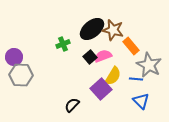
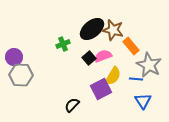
black square: moved 1 px left, 1 px down
purple square: rotated 15 degrees clockwise
blue triangle: moved 2 px right; rotated 12 degrees clockwise
